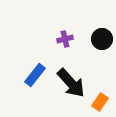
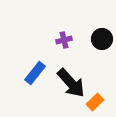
purple cross: moved 1 px left, 1 px down
blue rectangle: moved 2 px up
orange rectangle: moved 5 px left; rotated 12 degrees clockwise
